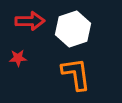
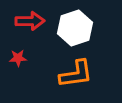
white hexagon: moved 2 px right, 1 px up
orange L-shape: rotated 90 degrees clockwise
